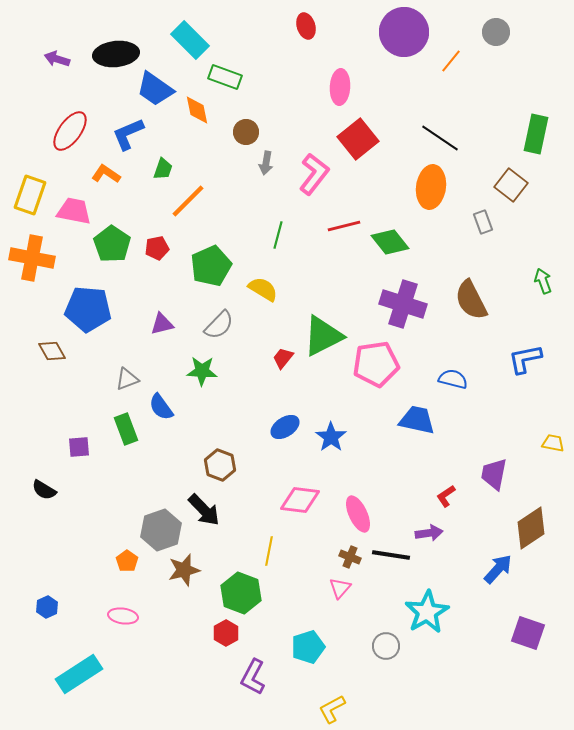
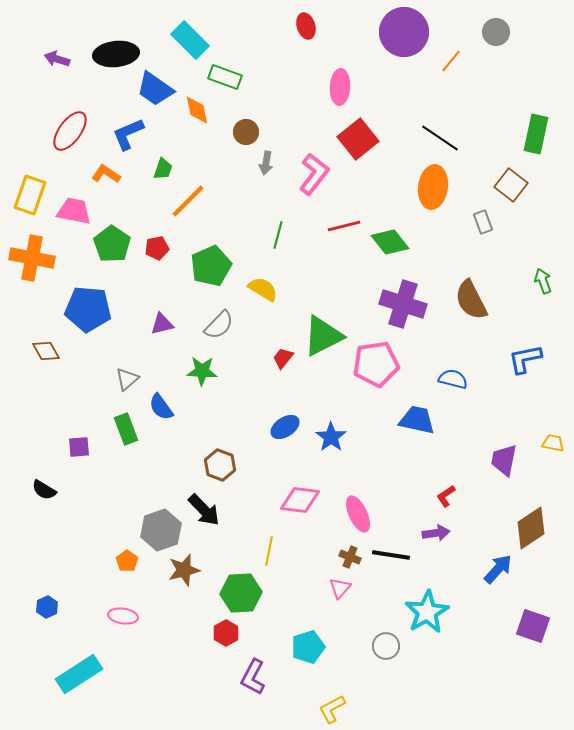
orange ellipse at (431, 187): moved 2 px right
brown diamond at (52, 351): moved 6 px left
gray triangle at (127, 379): rotated 20 degrees counterclockwise
purple trapezoid at (494, 474): moved 10 px right, 14 px up
purple arrow at (429, 533): moved 7 px right
green hexagon at (241, 593): rotated 24 degrees counterclockwise
purple square at (528, 633): moved 5 px right, 7 px up
